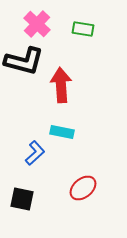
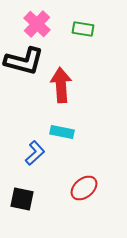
red ellipse: moved 1 px right
